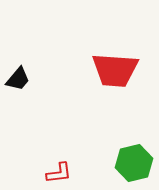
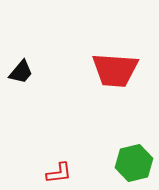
black trapezoid: moved 3 px right, 7 px up
